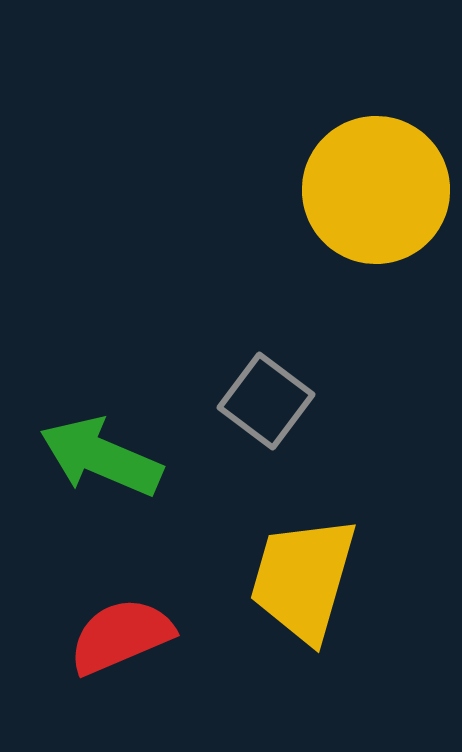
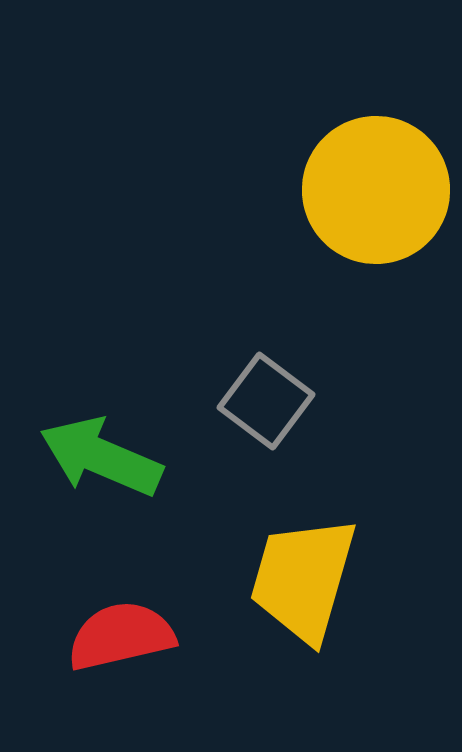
red semicircle: rotated 10 degrees clockwise
